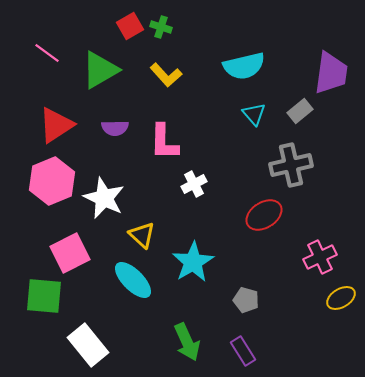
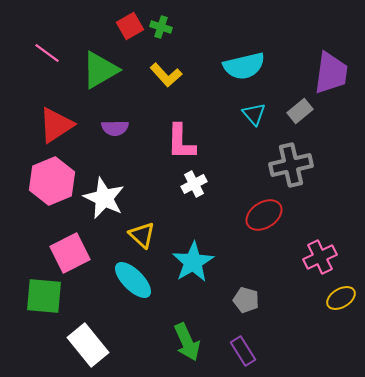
pink L-shape: moved 17 px right
